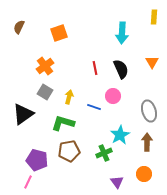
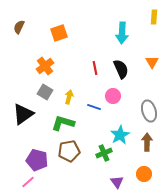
pink line: rotated 24 degrees clockwise
